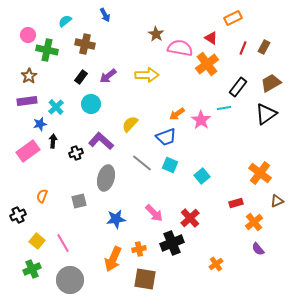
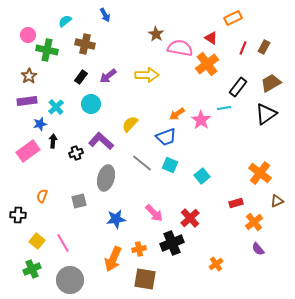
black cross at (18, 215): rotated 28 degrees clockwise
